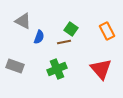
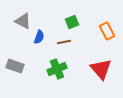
green square: moved 1 px right, 7 px up; rotated 32 degrees clockwise
